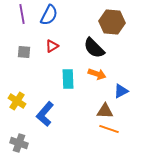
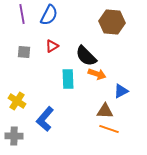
black semicircle: moved 8 px left, 8 px down
blue L-shape: moved 5 px down
gray cross: moved 5 px left, 7 px up; rotated 18 degrees counterclockwise
